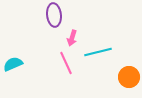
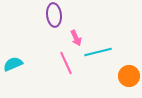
pink arrow: moved 4 px right; rotated 42 degrees counterclockwise
orange circle: moved 1 px up
